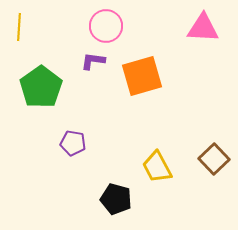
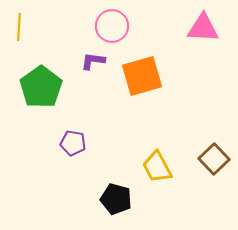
pink circle: moved 6 px right
